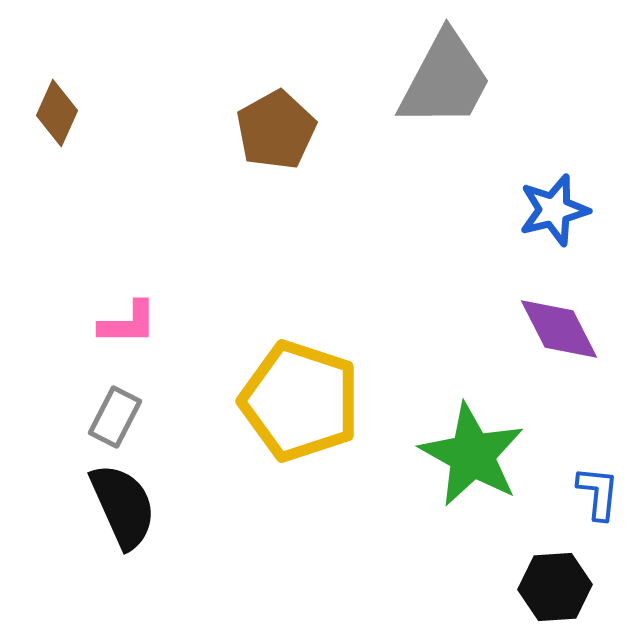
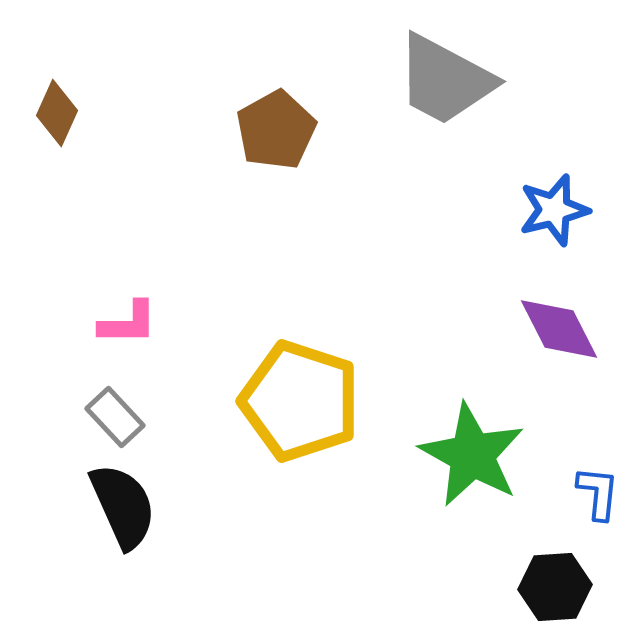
gray trapezoid: rotated 90 degrees clockwise
gray rectangle: rotated 70 degrees counterclockwise
